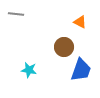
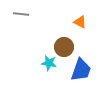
gray line: moved 5 px right
cyan star: moved 20 px right, 7 px up
